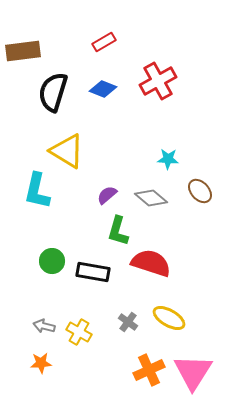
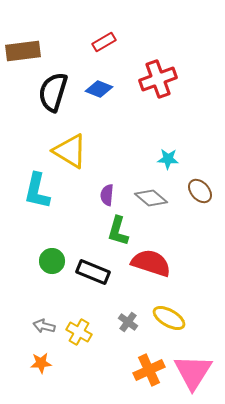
red cross: moved 2 px up; rotated 9 degrees clockwise
blue diamond: moved 4 px left
yellow triangle: moved 3 px right
purple semicircle: rotated 45 degrees counterclockwise
black rectangle: rotated 12 degrees clockwise
